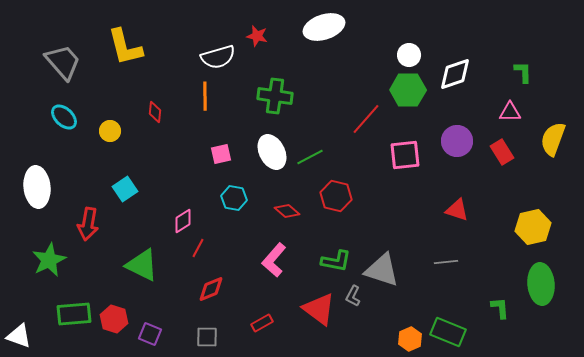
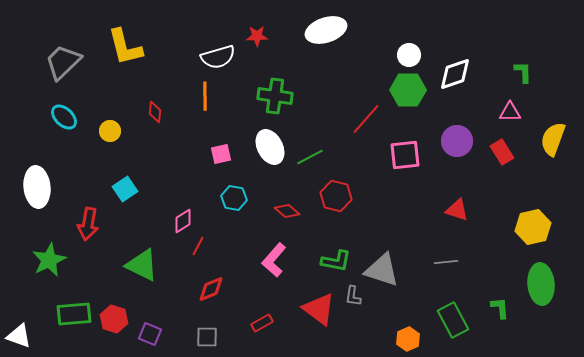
white ellipse at (324, 27): moved 2 px right, 3 px down
red star at (257, 36): rotated 15 degrees counterclockwise
gray trapezoid at (63, 62): rotated 93 degrees counterclockwise
white ellipse at (272, 152): moved 2 px left, 5 px up
red line at (198, 248): moved 2 px up
gray L-shape at (353, 296): rotated 20 degrees counterclockwise
green rectangle at (448, 332): moved 5 px right, 12 px up; rotated 40 degrees clockwise
orange hexagon at (410, 339): moved 2 px left
